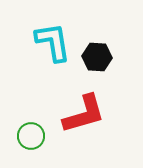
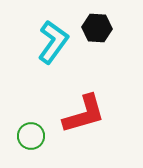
cyan L-shape: rotated 45 degrees clockwise
black hexagon: moved 29 px up
